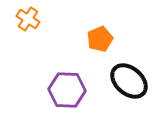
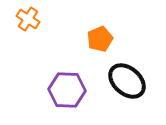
black ellipse: moved 2 px left
